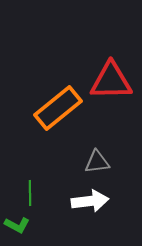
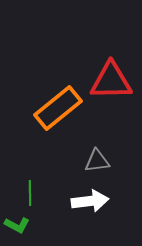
gray triangle: moved 1 px up
